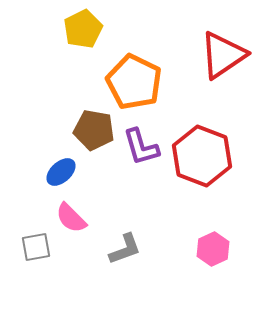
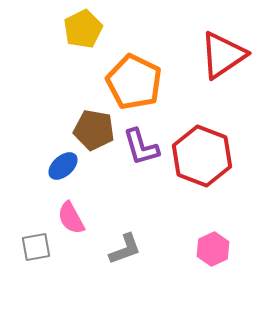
blue ellipse: moved 2 px right, 6 px up
pink semicircle: rotated 16 degrees clockwise
